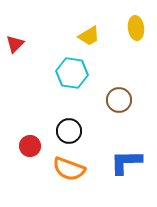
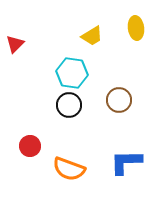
yellow trapezoid: moved 3 px right
black circle: moved 26 px up
